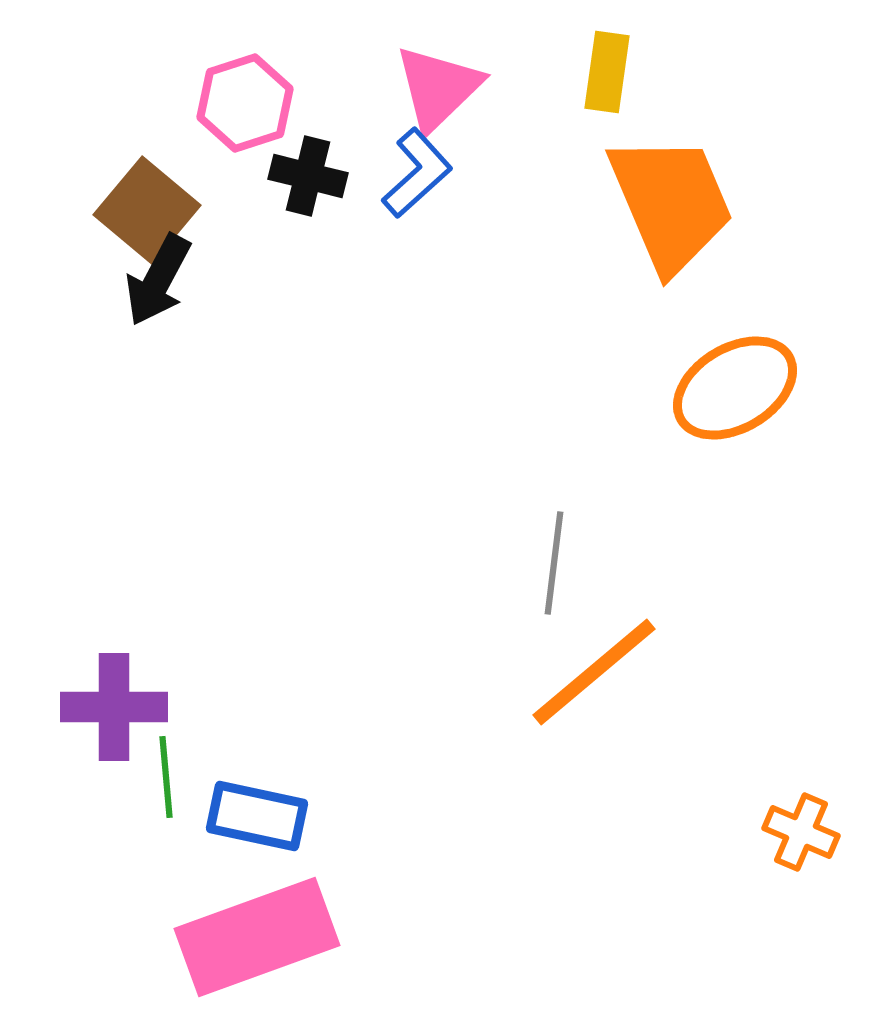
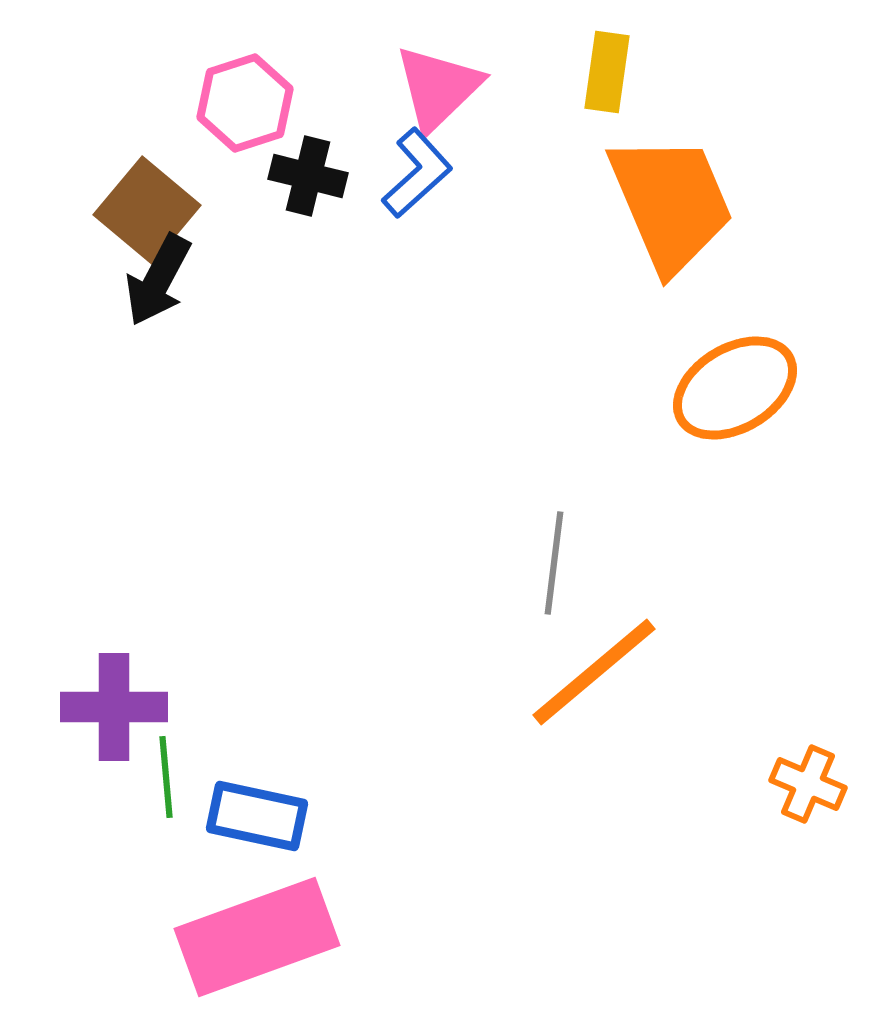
orange cross: moved 7 px right, 48 px up
